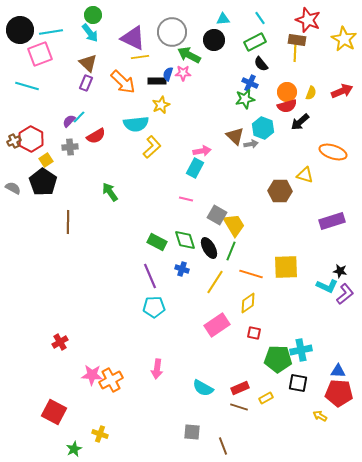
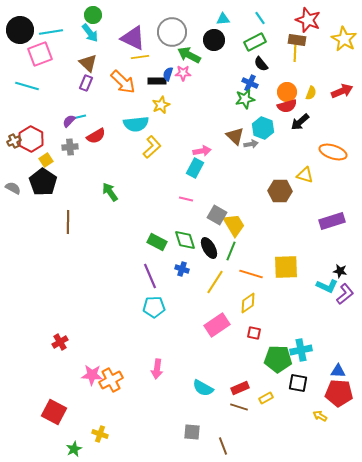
cyan line at (79, 117): rotated 32 degrees clockwise
